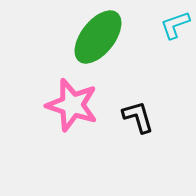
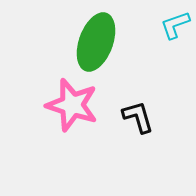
green ellipse: moved 2 px left, 5 px down; rotated 18 degrees counterclockwise
